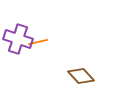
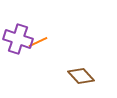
orange line: rotated 12 degrees counterclockwise
